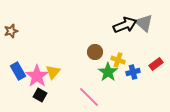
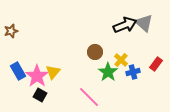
yellow cross: moved 3 px right; rotated 24 degrees clockwise
red rectangle: rotated 16 degrees counterclockwise
